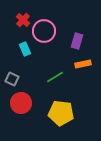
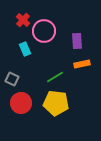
purple rectangle: rotated 21 degrees counterclockwise
orange rectangle: moved 1 px left
yellow pentagon: moved 5 px left, 10 px up
